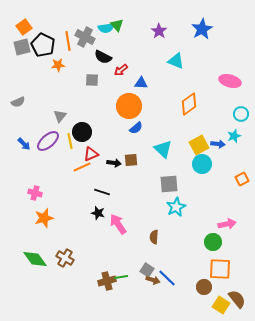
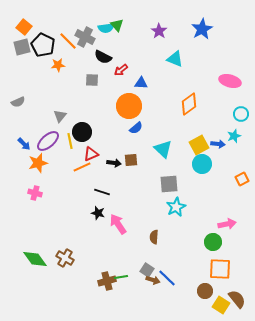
orange square at (24, 27): rotated 14 degrees counterclockwise
orange line at (68, 41): rotated 36 degrees counterclockwise
cyan triangle at (176, 61): moved 1 px left, 2 px up
orange star at (44, 218): moved 6 px left, 55 px up
brown circle at (204, 287): moved 1 px right, 4 px down
